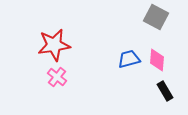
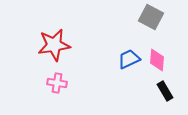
gray square: moved 5 px left
blue trapezoid: rotated 10 degrees counterclockwise
pink cross: moved 6 px down; rotated 30 degrees counterclockwise
